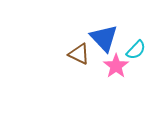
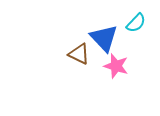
cyan semicircle: moved 27 px up
pink star: rotated 20 degrees counterclockwise
